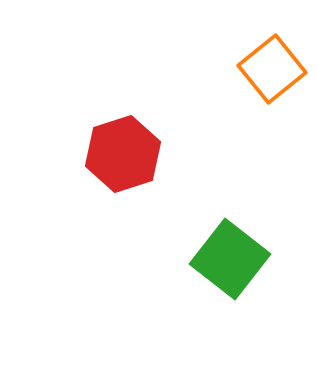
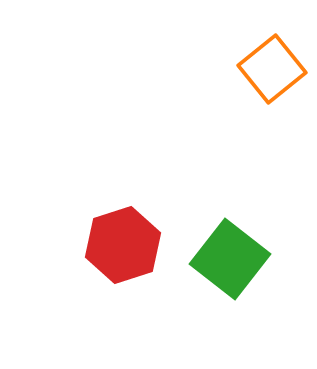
red hexagon: moved 91 px down
